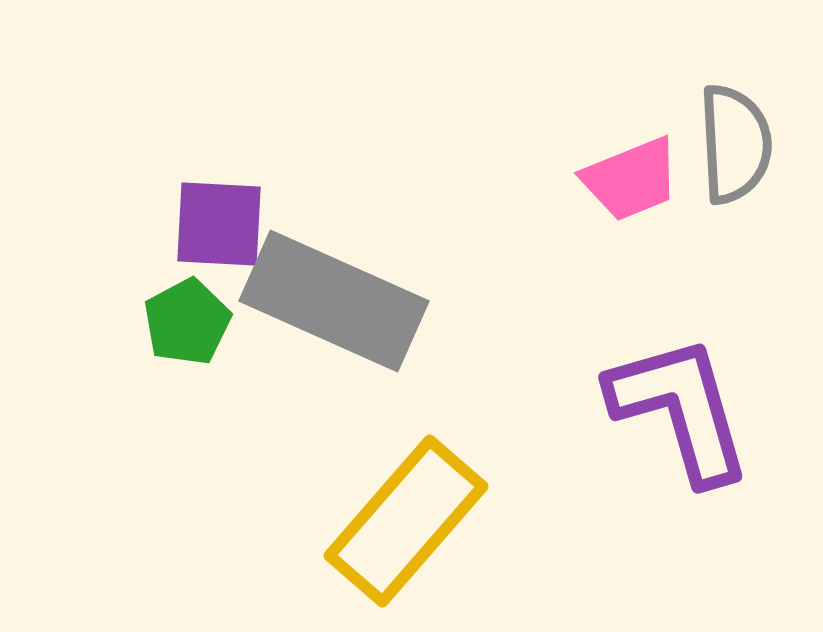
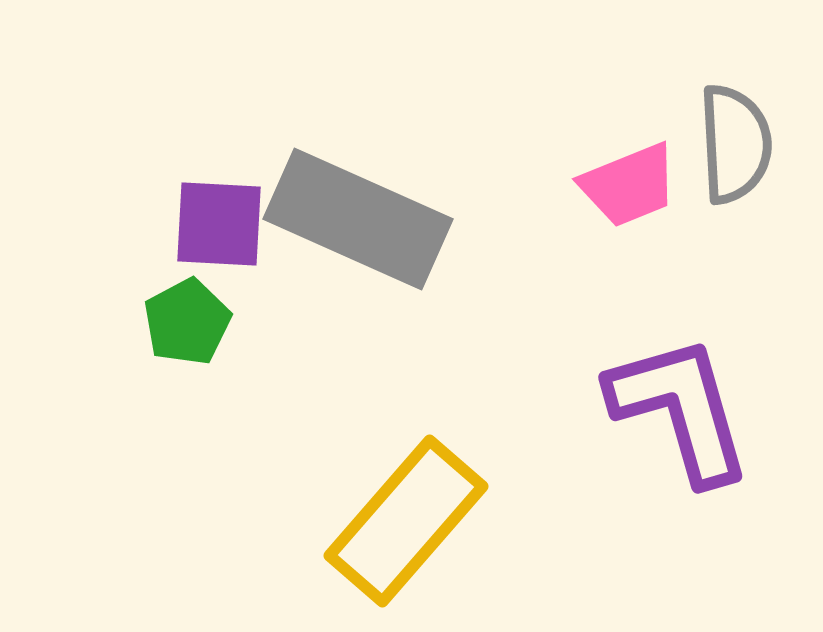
pink trapezoid: moved 2 px left, 6 px down
gray rectangle: moved 24 px right, 82 px up
